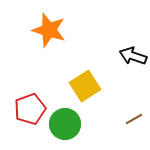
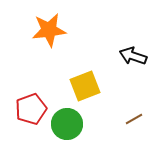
orange star: rotated 24 degrees counterclockwise
yellow square: rotated 12 degrees clockwise
red pentagon: moved 1 px right
green circle: moved 2 px right
